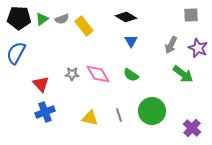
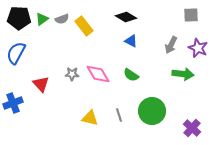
blue triangle: rotated 32 degrees counterclockwise
green arrow: rotated 30 degrees counterclockwise
blue cross: moved 32 px left, 9 px up
